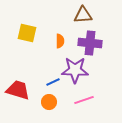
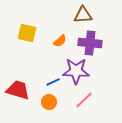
orange semicircle: rotated 48 degrees clockwise
purple star: moved 1 px right, 1 px down
pink line: rotated 24 degrees counterclockwise
